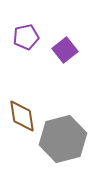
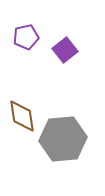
gray hexagon: rotated 9 degrees clockwise
